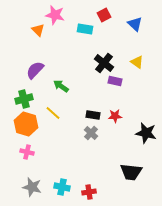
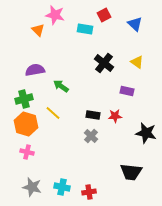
purple semicircle: rotated 36 degrees clockwise
purple rectangle: moved 12 px right, 10 px down
gray cross: moved 3 px down
